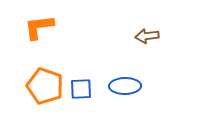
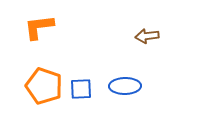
orange pentagon: moved 1 px left
